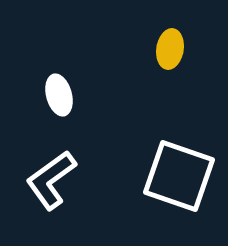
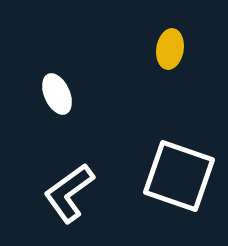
white ellipse: moved 2 px left, 1 px up; rotated 9 degrees counterclockwise
white L-shape: moved 18 px right, 13 px down
